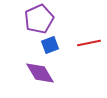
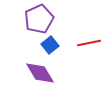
blue square: rotated 18 degrees counterclockwise
